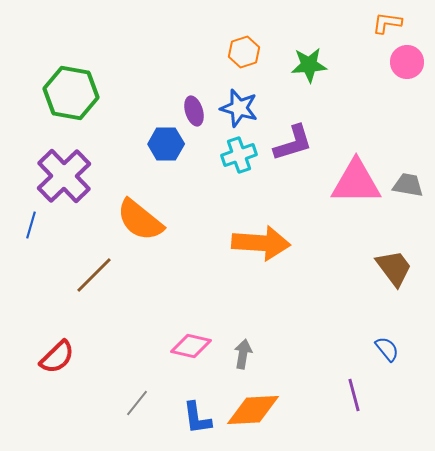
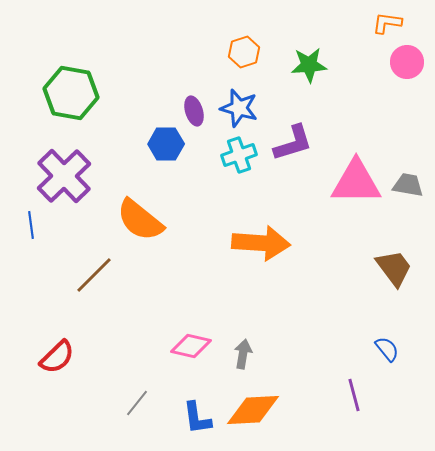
blue line: rotated 24 degrees counterclockwise
